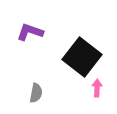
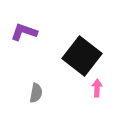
purple L-shape: moved 6 px left
black square: moved 1 px up
